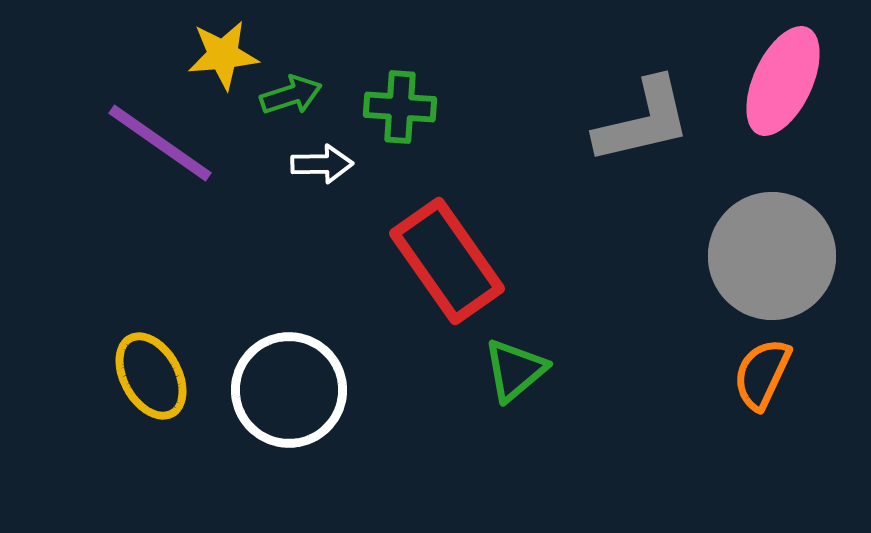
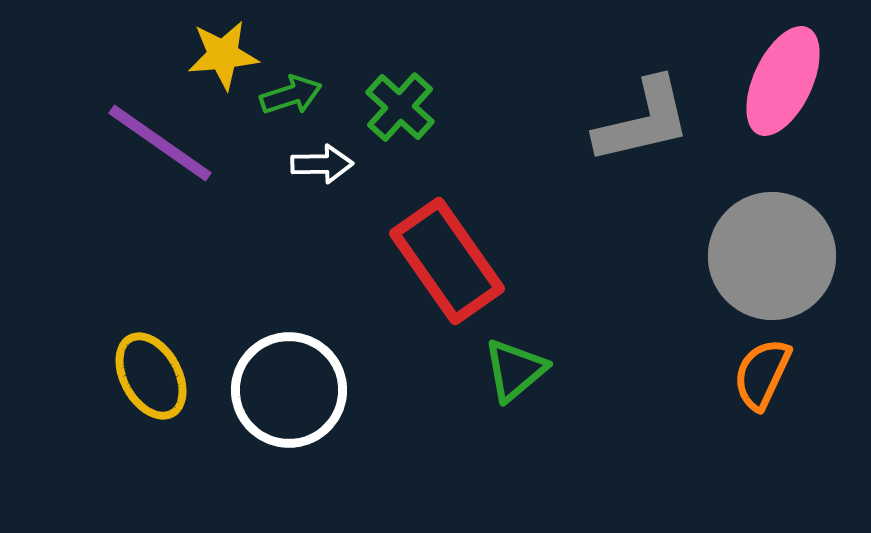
green cross: rotated 38 degrees clockwise
